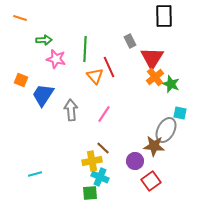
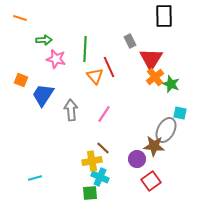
red triangle: moved 1 px left, 1 px down
purple circle: moved 2 px right, 2 px up
cyan line: moved 4 px down
